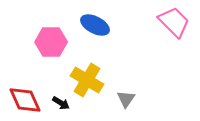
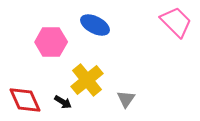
pink trapezoid: moved 2 px right
yellow cross: rotated 20 degrees clockwise
black arrow: moved 2 px right, 1 px up
